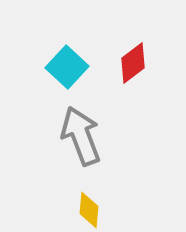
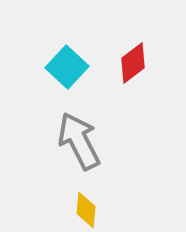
gray arrow: moved 2 px left, 5 px down; rotated 6 degrees counterclockwise
yellow diamond: moved 3 px left
